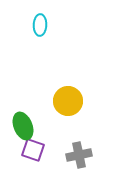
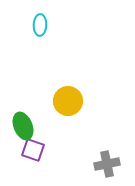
gray cross: moved 28 px right, 9 px down
